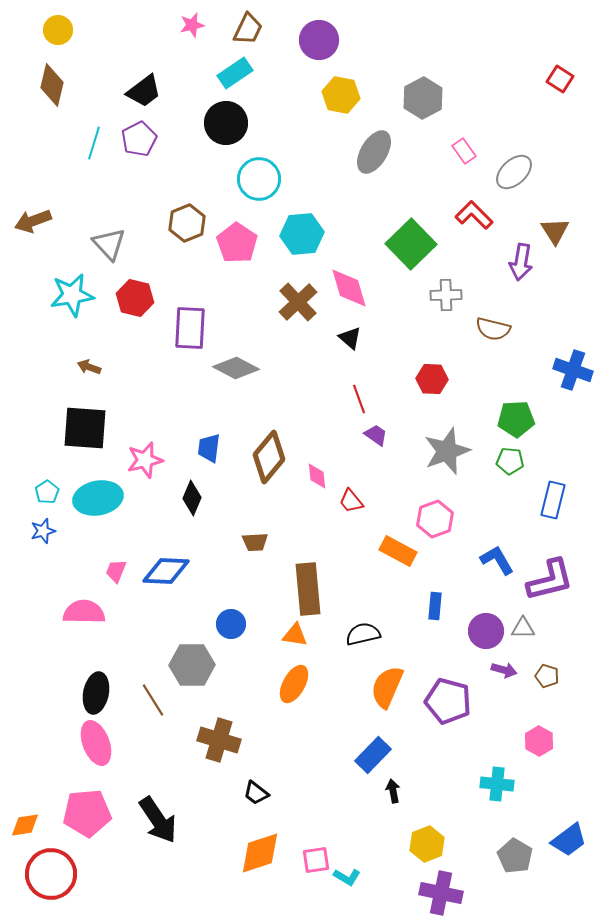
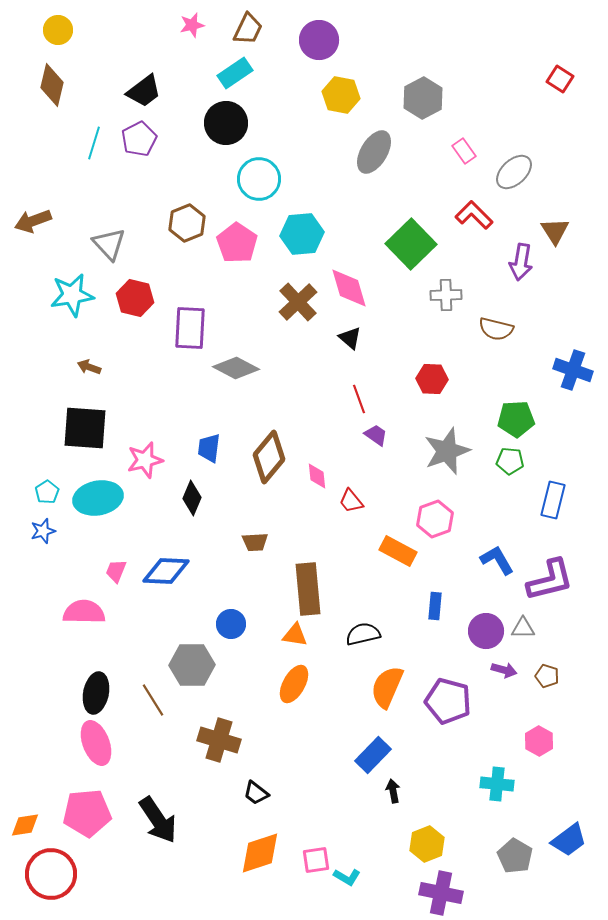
brown semicircle at (493, 329): moved 3 px right
